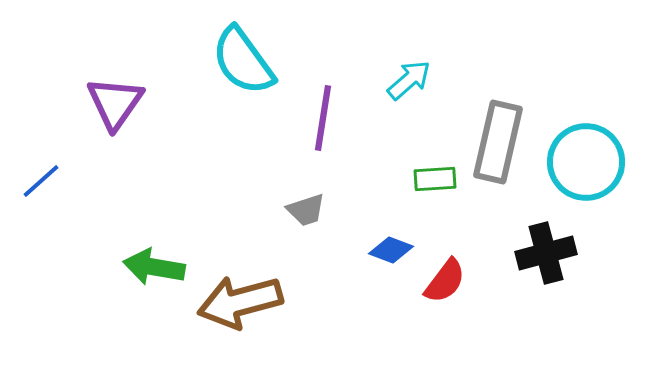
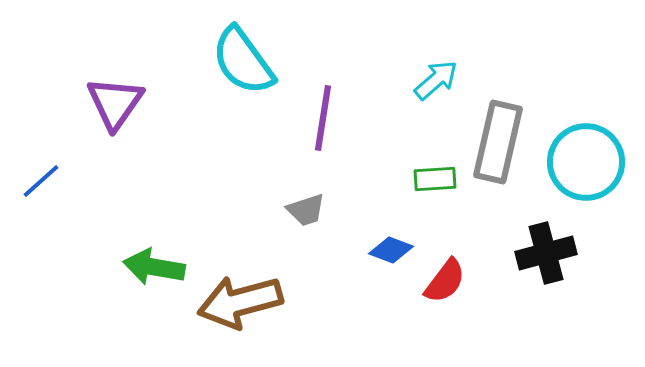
cyan arrow: moved 27 px right
